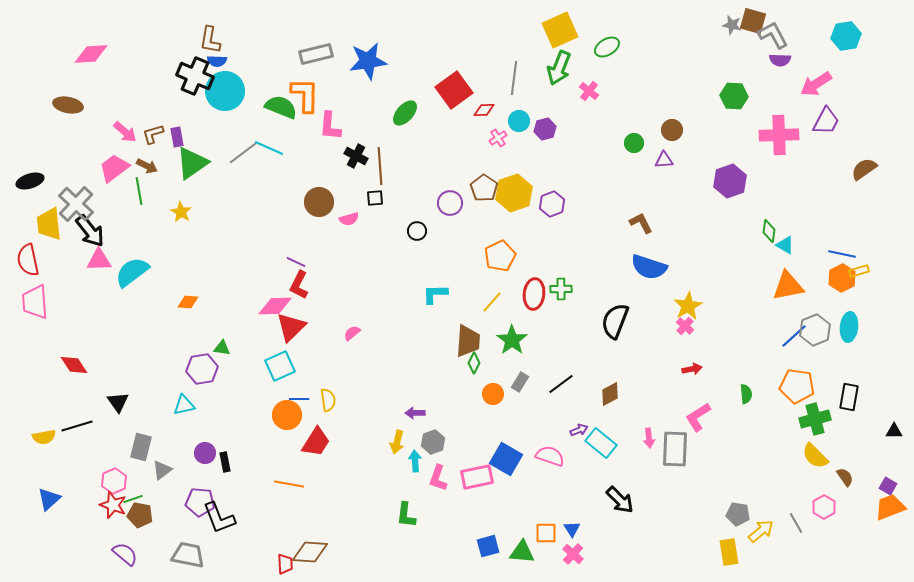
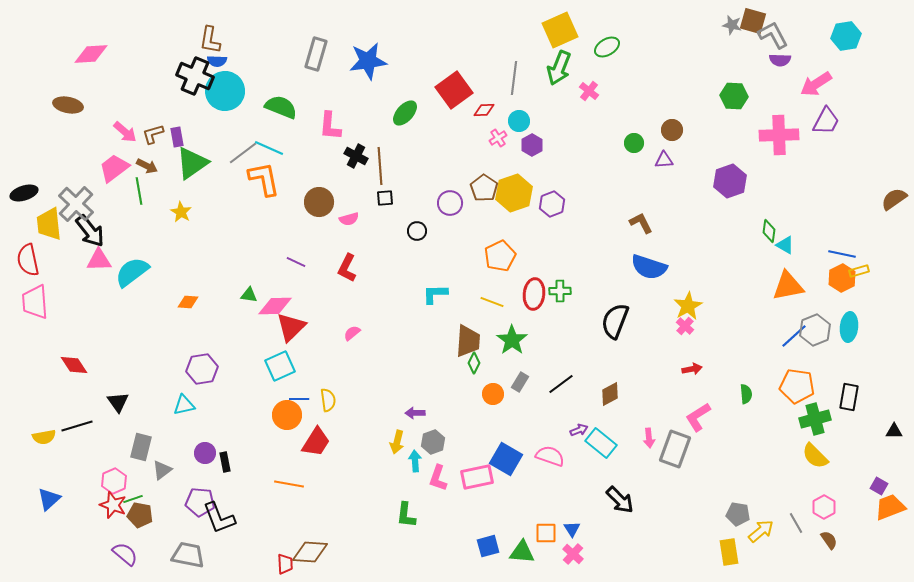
gray rectangle at (316, 54): rotated 60 degrees counterclockwise
orange L-shape at (305, 95): moved 41 px left, 84 px down; rotated 12 degrees counterclockwise
purple hexagon at (545, 129): moved 13 px left, 16 px down; rotated 15 degrees counterclockwise
brown semicircle at (864, 169): moved 30 px right, 30 px down
black ellipse at (30, 181): moved 6 px left, 12 px down
black square at (375, 198): moved 10 px right
red L-shape at (299, 285): moved 48 px right, 17 px up
green cross at (561, 289): moved 1 px left, 2 px down
yellow line at (492, 302): rotated 70 degrees clockwise
green triangle at (222, 348): moved 27 px right, 53 px up
gray rectangle at (675, 449): rotated 18 degrees clockwise
brown semicircle at (845, 477): moved 16 px left, 63 px down
purple square at (888, 486): moved 9 px left
